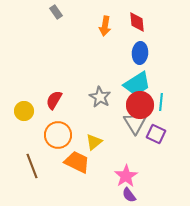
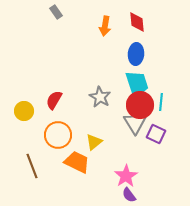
blue ellipse: moved 4 px left, 1 px down
cyan trapezoid: rotated 76 degrees counterclockwise
